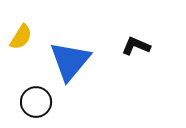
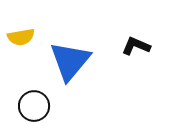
yellow semicircle: rotated 48 degrees clockwise
black circle: moved 2 px left, 4 px down
